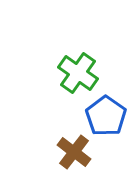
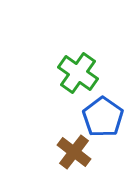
blue pentagon: moved 3 px left, 1 px down
